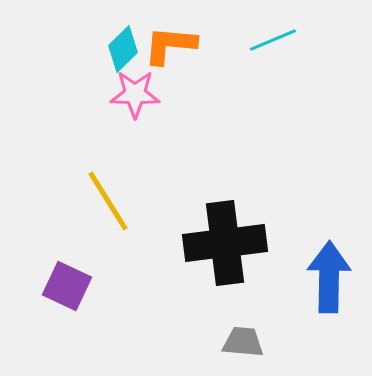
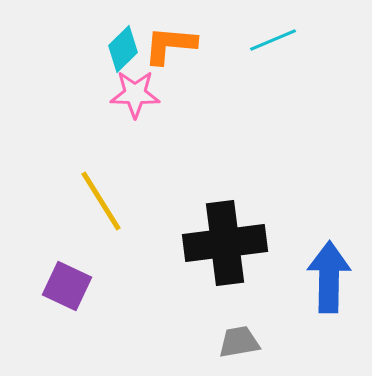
yellow line: moved 7 px left
gray trapezoid: moved 4 px left; rotated 15 degrees counterclockwise
